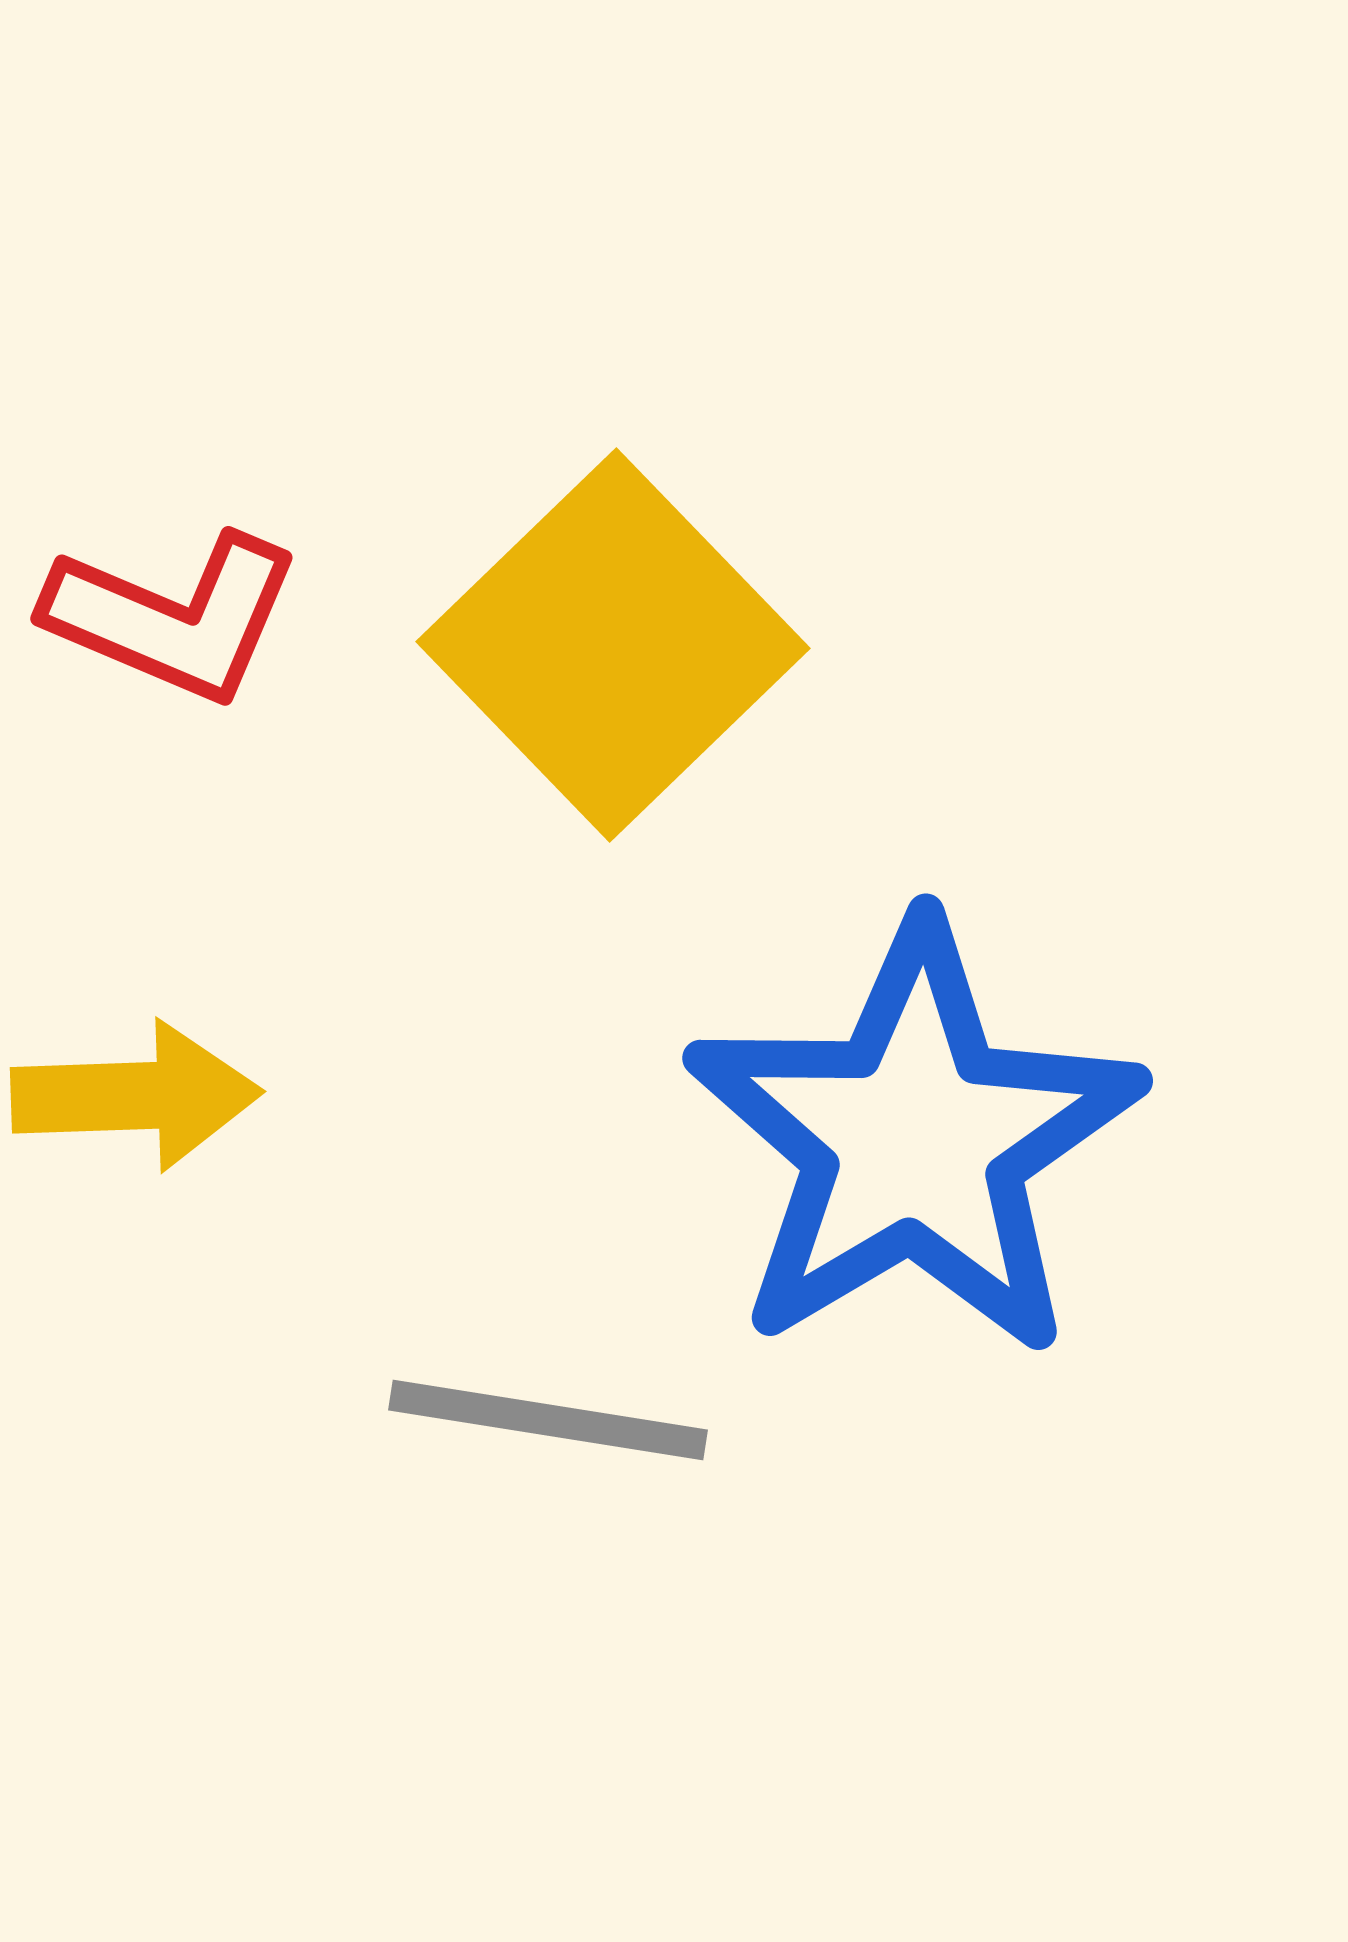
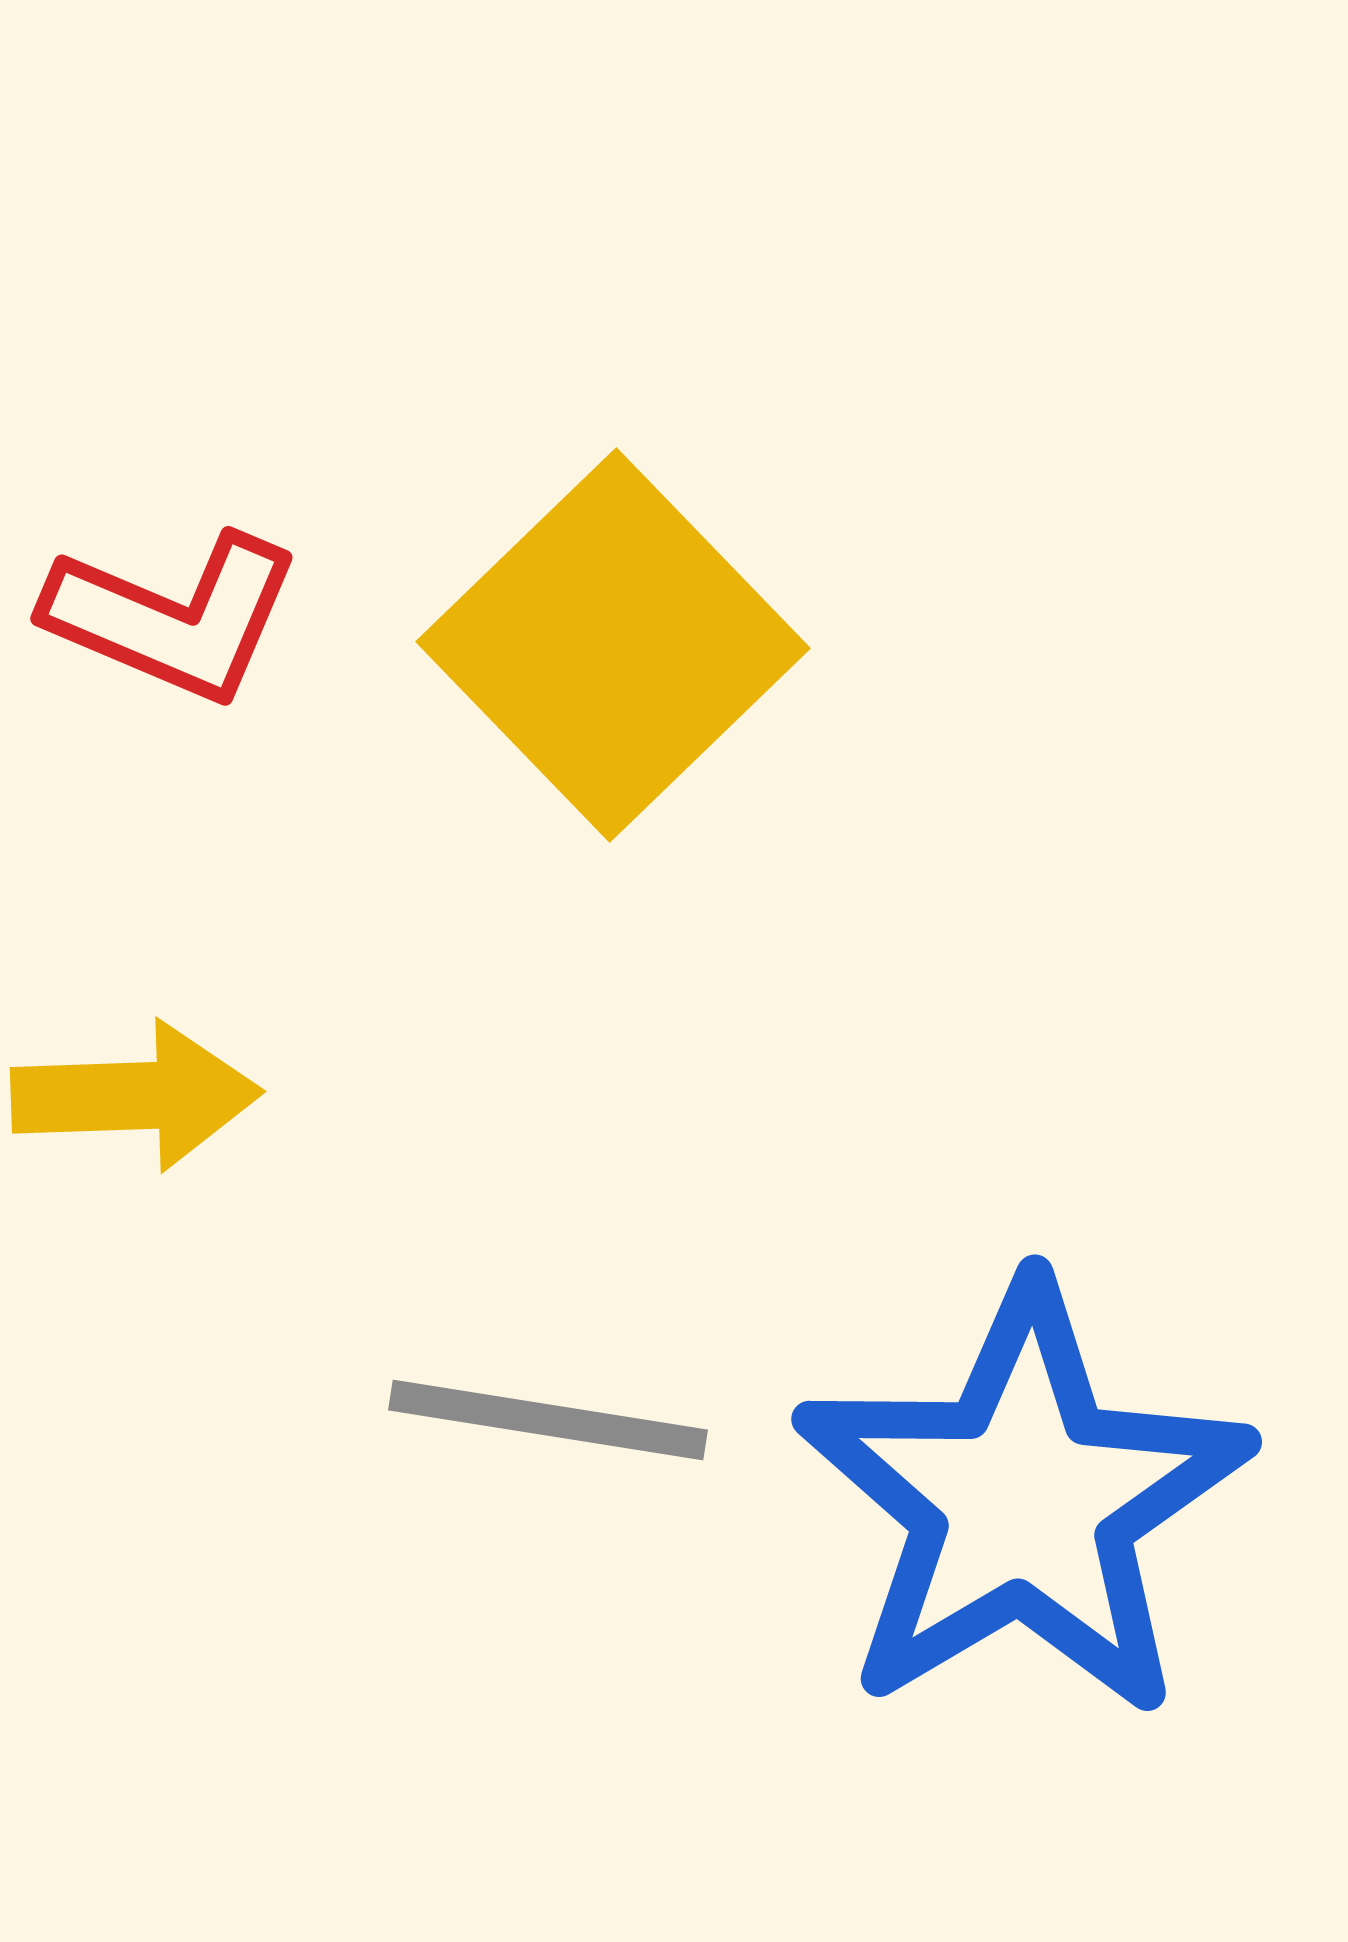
blue star: moved 109 px right, 361 px down
